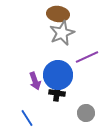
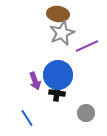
purple line: moved 11 px up
